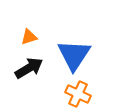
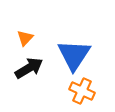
orange triangle: moved 4 px left, 1 px down; rotated 30 degrees counterclockwise
orange cross: moved 4 px right, 3 px up
